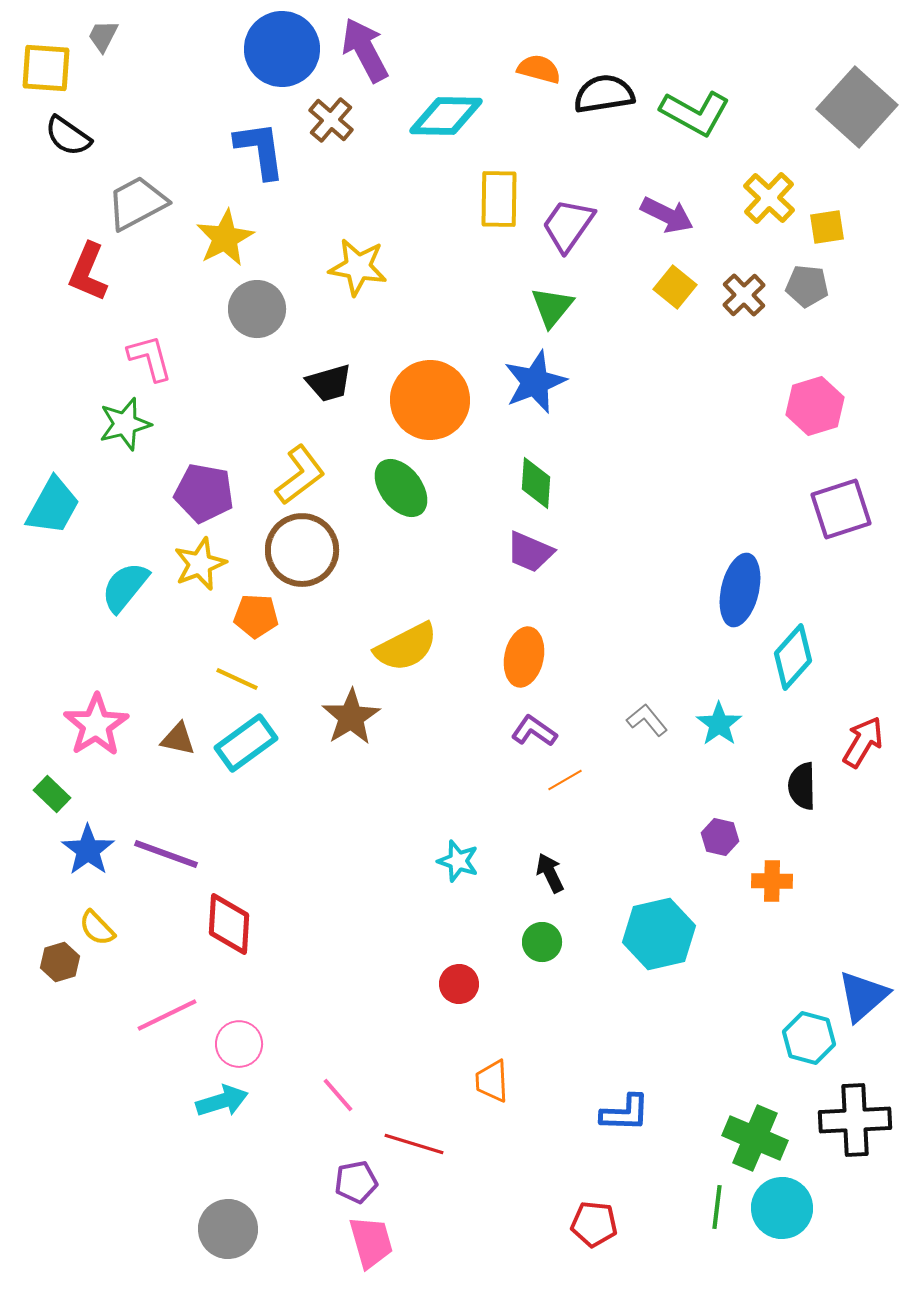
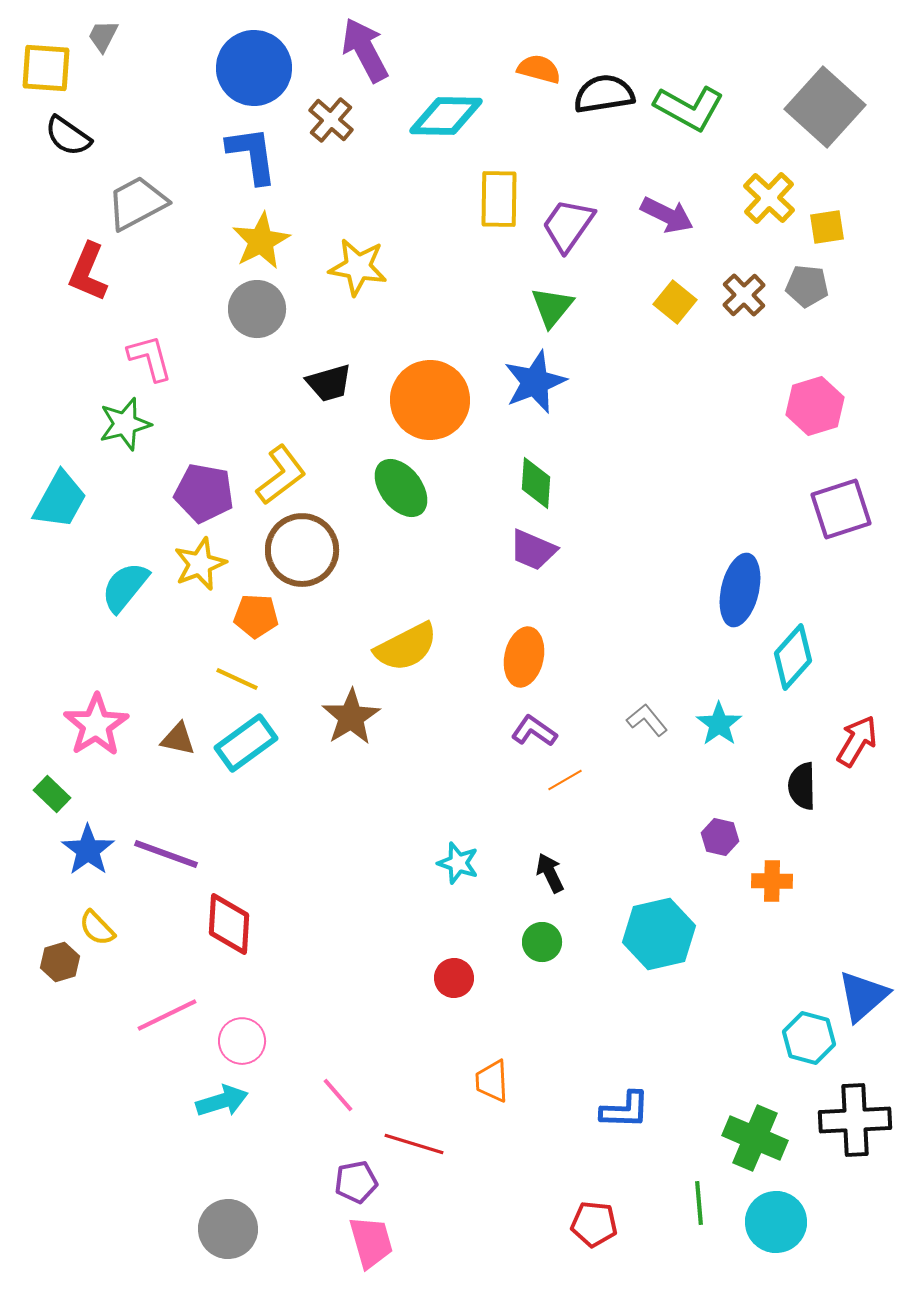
blue circle at (282, 49): moved 28 px left, 19 px down
gray square at (857, 107): moved 32 px left
green L-shape at (695, 113): moved 6 px left, 5 px up
blue L-shape at (260, 150): moved 8 px left, 5 px down
yellow star at (225, 238): moved 36 px right, 3 px down
yellow square at (675, 287): moved 15 px down
yellow L-shape at (300, 475): moved 19 px left
cyan trapezoid at (53, 506): moved 7 px right, 6 px up
purple trapezoid at (530, 552): moved 3 px right, 2 px up
red arrow at (863, 742): moved 6 px left, 1 px up
cyan star at (458, 861): moved 2 px down
red circle at (459, 984): moved 5 px left, 6 px up
pink circle at (239, 1044): moved 3 px right, 3 px up
blue L-shape at (625, 1113): moved 3 px up
green line at (717, 1207): moved 18 px left, 4 px up; rotated 12 degrees counterclockwise
cyan circle at (782, 1208): moved 6 px left, 14 px down
